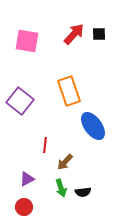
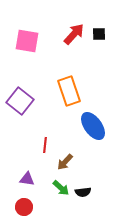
purple triangle: rotated 35 degrees clockwise
green arrow: rotated 30 degrees counterclockwise
